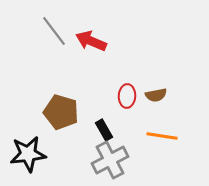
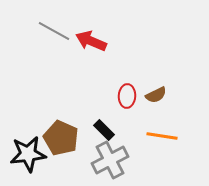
gray line: rotated 24 degrees counterclockwise
brown semicircle: rotated 15 degrees counterclockwise
brown pentagon: moved 26 px down; rotated 8 degrees clockwise
black rectangle: rotated 15 degrees counterclockwise
